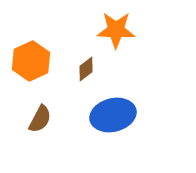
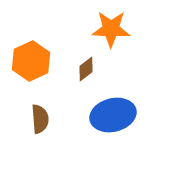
orange star: moved 5 px left, 1 px up
brown semicircle: rotated 32 degrees counterclockwise
